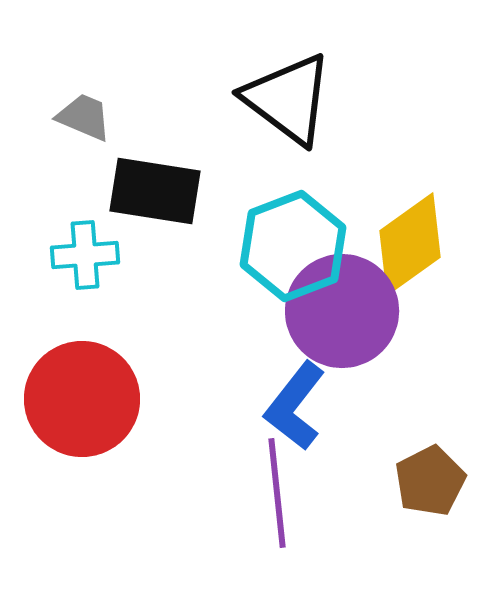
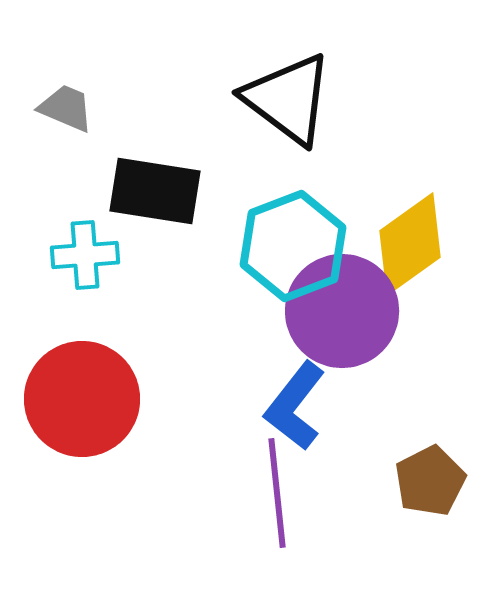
gray trapezoid: moved 18 px left, 9 px up
